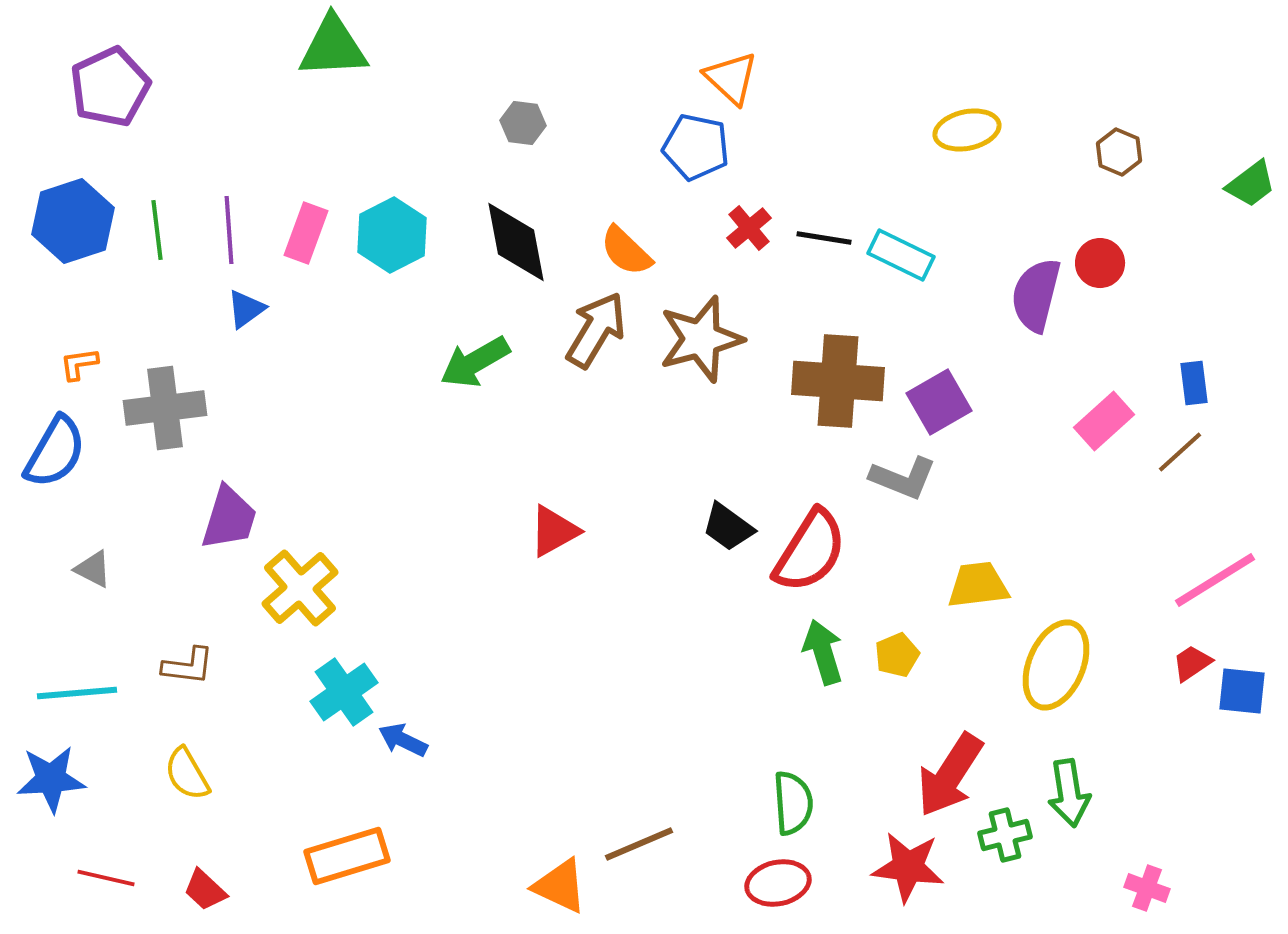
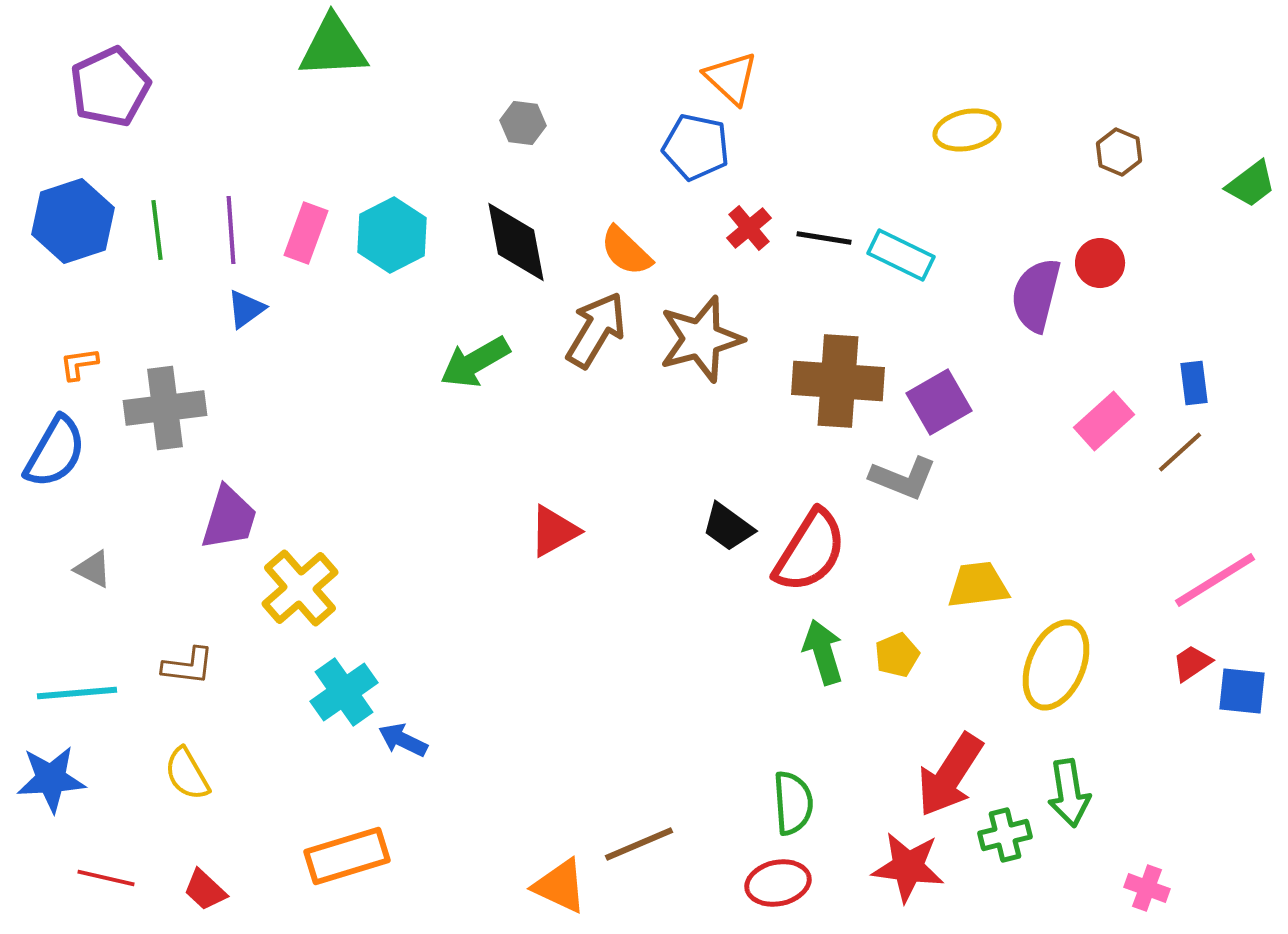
purple line at (229, 230): moved 2 px right
